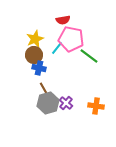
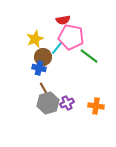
pink pentagon: moved 2 px up
brown circle: moved 9 px right, 2 px down
purple cross: moved 1 px right; rotated 24 degrees clockwise
